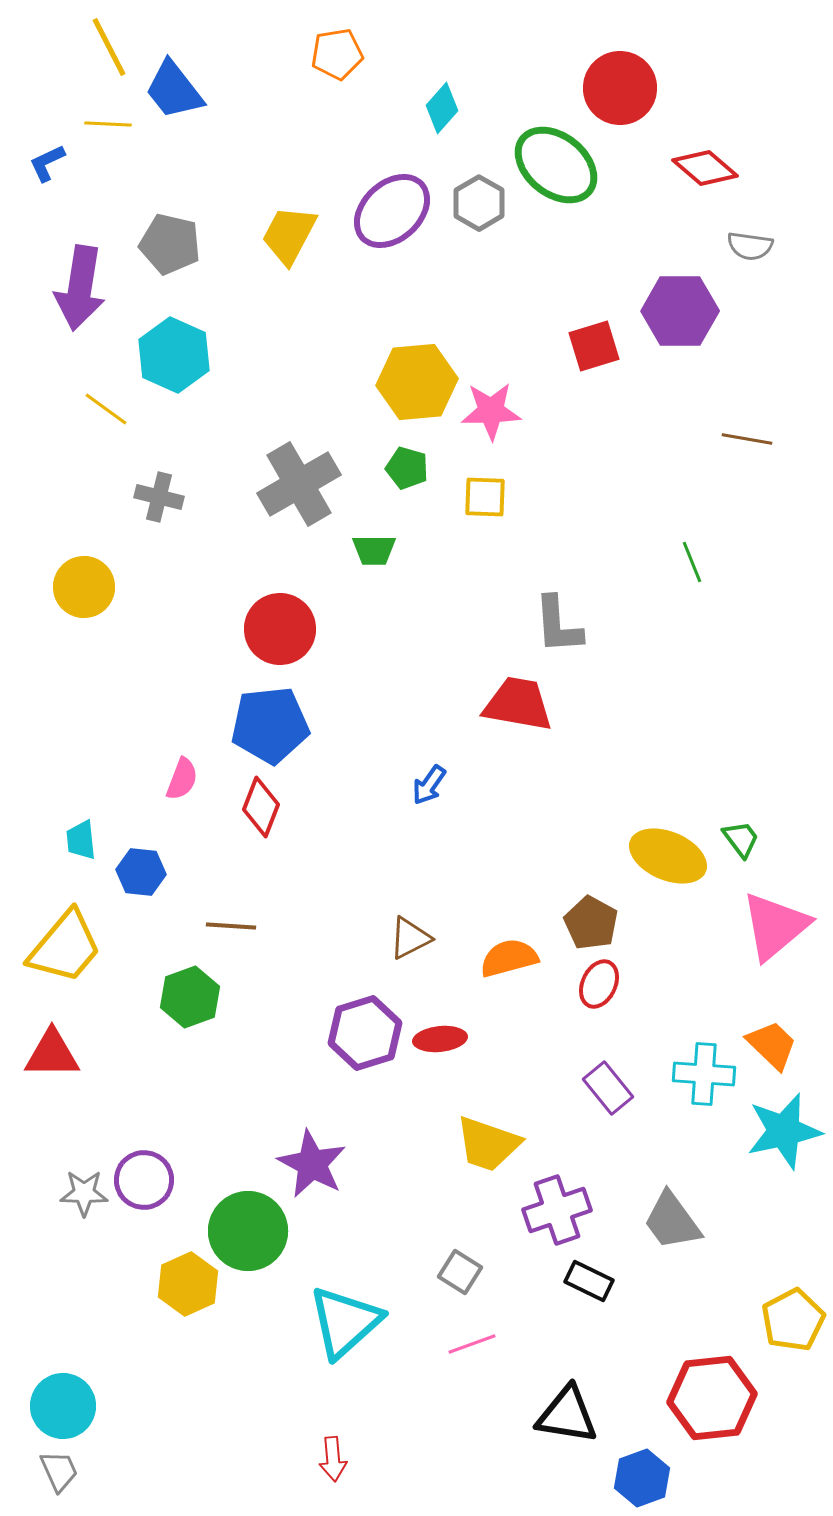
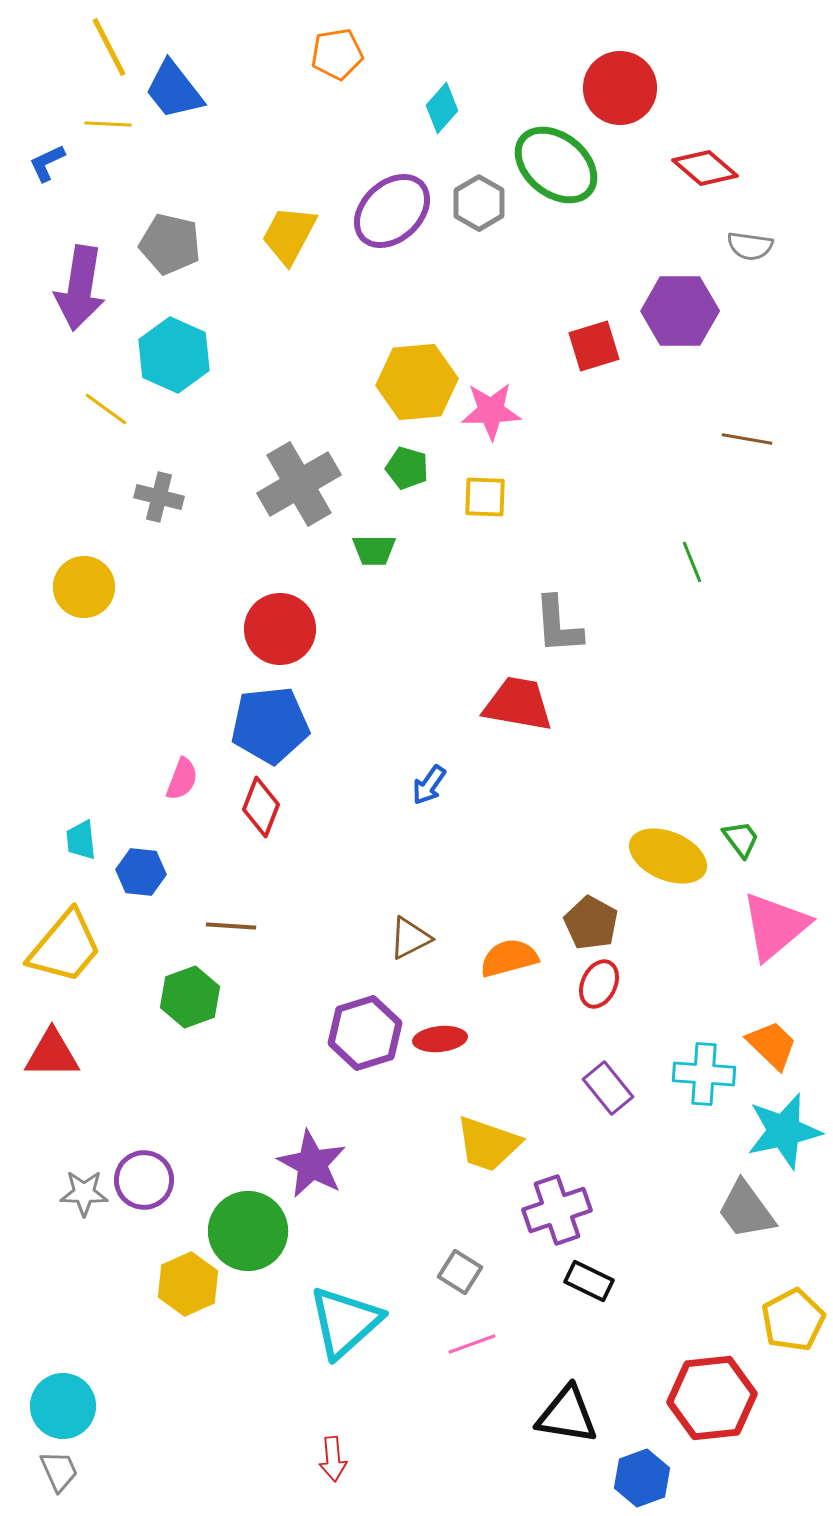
gray trapezoid at (672, 1221): moved 74 px right, 11 px up
